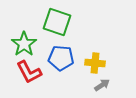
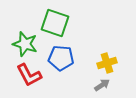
green square: moved 2 px left, 1 px down
green star: moved 1 px right; rotated 20 degrees counterclockwise
yellow cross: moved 12 px right; rotated 24 degrees counterclockwise
red L-shape: moved 3 px down
